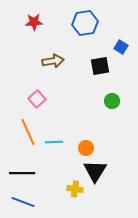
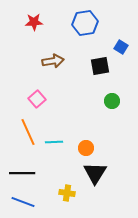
black triangle: moved 2 px down
yellow cross: moved 8 px left, 4 px down
